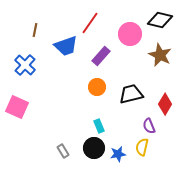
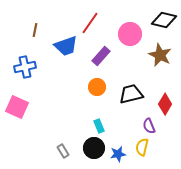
black diamond: moved 4 px right
blue cross: moved 2 px down; rotated 35 degrees clockwise
